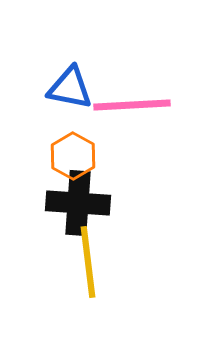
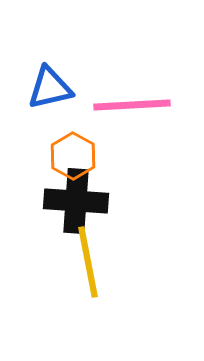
blue triangle: moved 20 px left; rotated 24 degrees counterclockwise
black cross: moved 2 px left, 2 px up
yellow line: rotated 4 degrees counterclockwise
